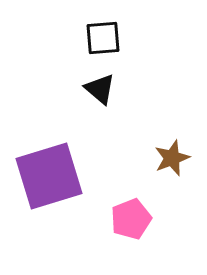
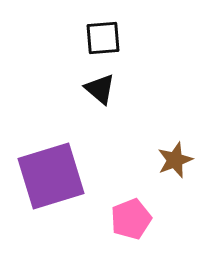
brown star: moved 3 px right, 2 px down
purple square: moved 2 px right
